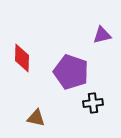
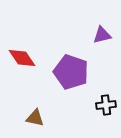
red diamond: rotated 36 degrees counterclockwise
black cross: moved 13 px right, 2 px down
brown triangle: moved 1 px left
